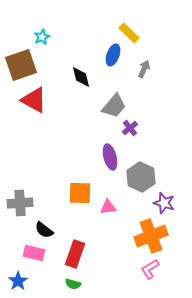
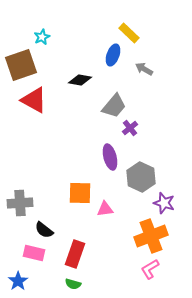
gray arrow: rotated 84 degrees counterclockwise
black diamond: moved 1 px left, 3 px down; rotated 65 degrees counterclockwise
pink triangle: moved 3 px left, 2 px down
